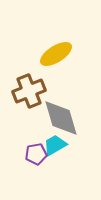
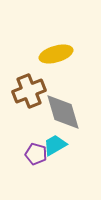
yellow ellipse: rotated 16 degrees clockwise
gray diamond: moved 2 px right, 6 px up
purple pentagon: rotated 25 degrees clockwise
